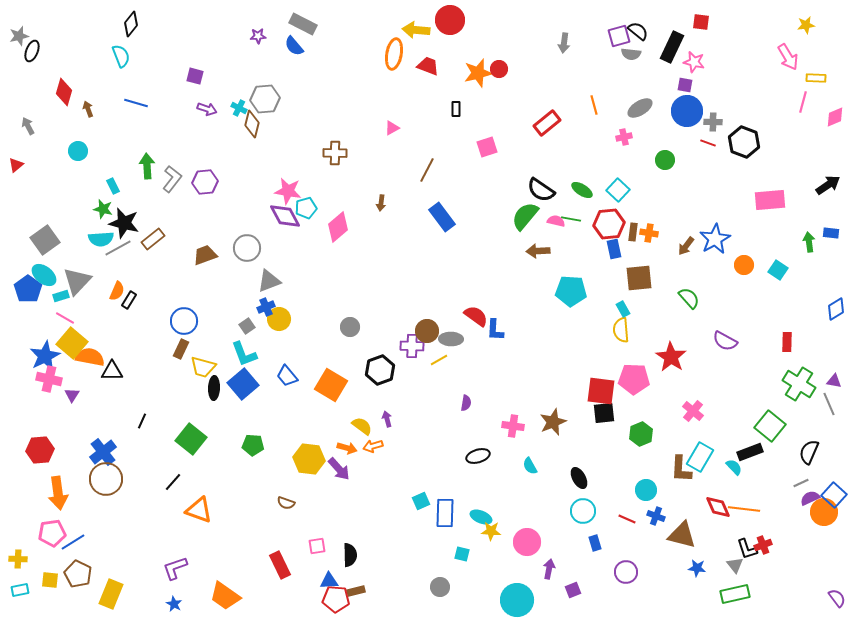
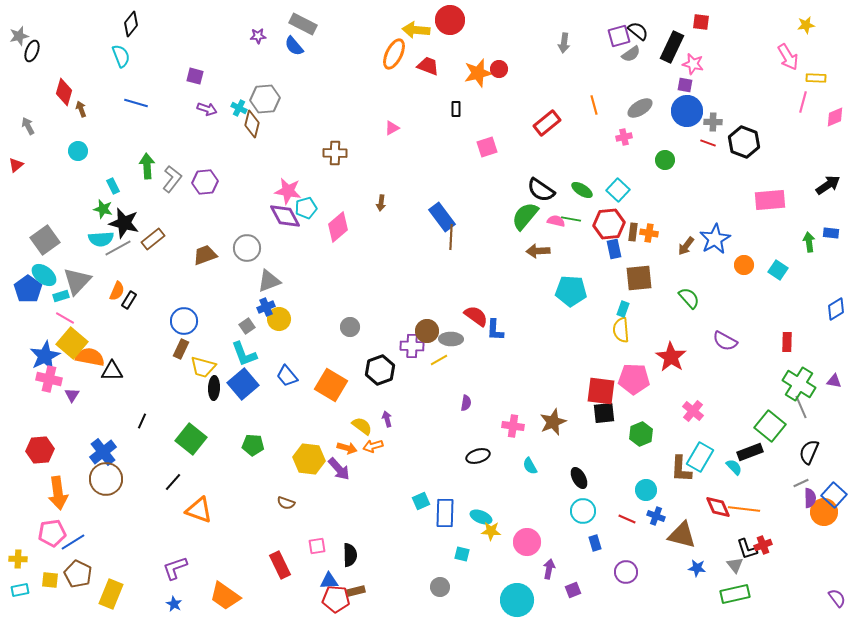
orange ellipse at (394, 54): rotated 16 degrees clockwise
gray semicircle at (631, 54): rotated 42 degrees counterclockwise
pink star at (694, 62): moved 1 px left, 2 px down
brown arrow at (88, 109): moved 7 px left
brown line at (427, 170): moved 24 px right, 67 px down; rotated 25 degrees counterclockwise
cyan rectangle at (623, 309): rotated 49 degrees clockwise
gray line at (829, 404): moved 28 px left, 3 px down
purple semicircle at (810, 498): rotated 114 degrees clockwise
